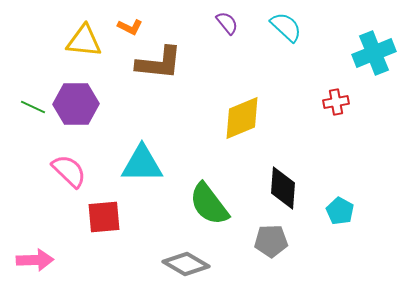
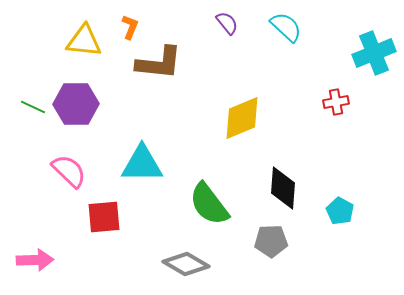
orange L-shape: rotated 95 degrees counterclockwise
